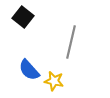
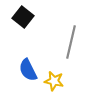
blue semicircle: moved 1 px left; rotated 15 degrees clockwise
